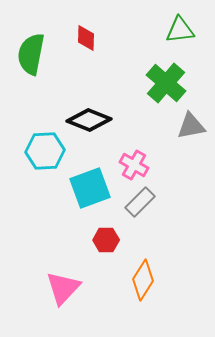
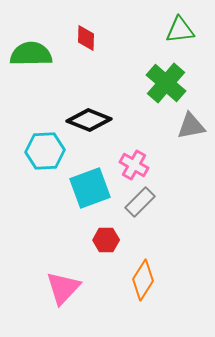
green semicircle: rotated 78 degrees clockwise
